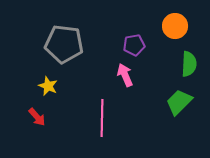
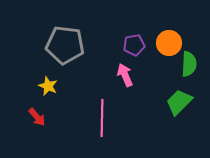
orange circle: moved 6 px left, 17 px down
gray pentagon: moved 1 px right, 1 px down
